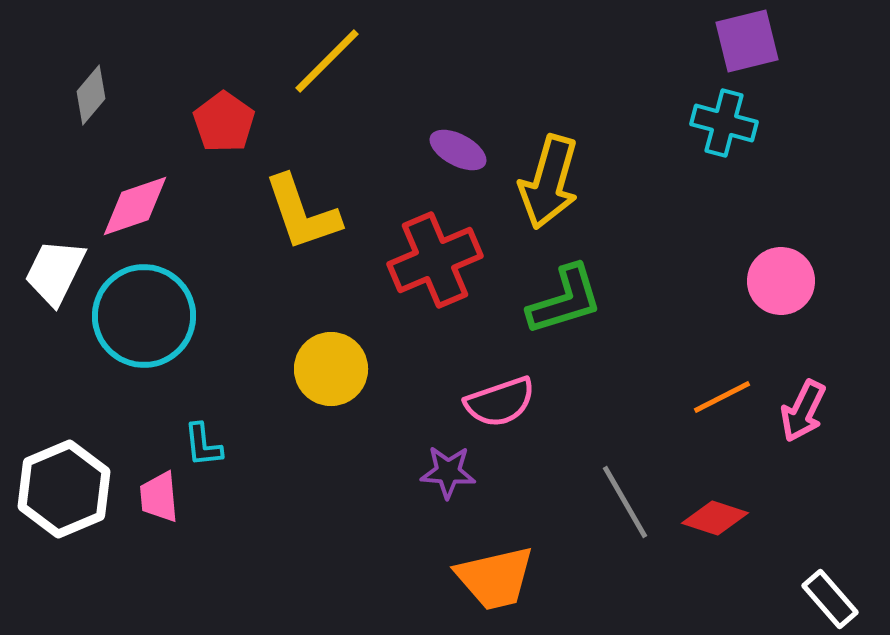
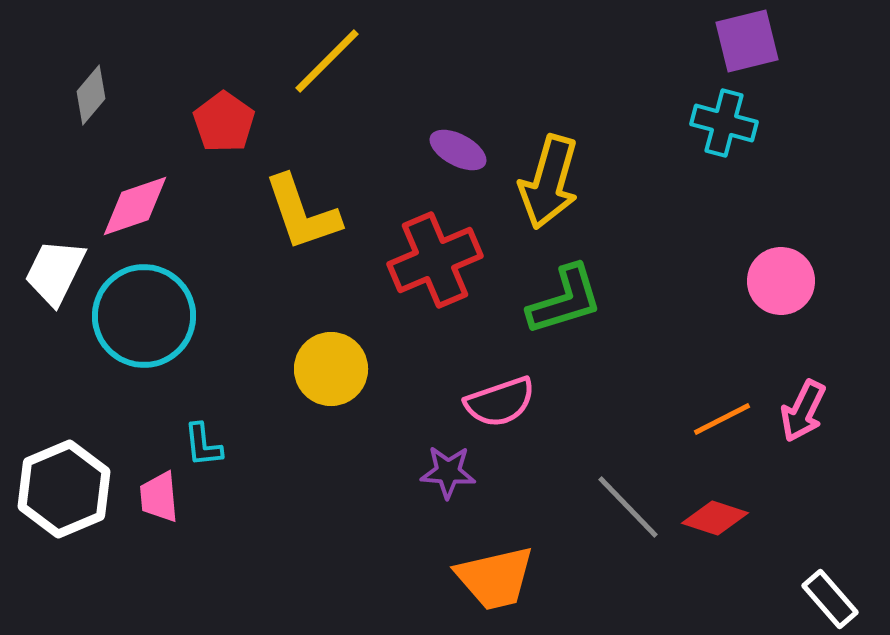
orange line: moved 22 px down
gray line: moved 3 px right, 5 px down; rotated 14 degrees counterclockwise
